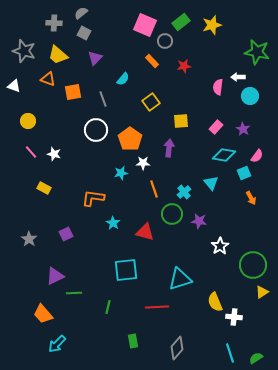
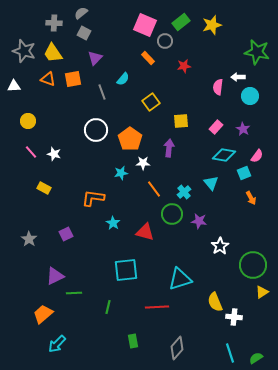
yellow trapezoid at (58, 55): moved 5 px left, 2 px up; rotated 15 degrees clockwise
orange rectangle at (152, 61): moved 4 px left, 3 px up
white triangle at (14, 86): rotated 24 degrees counterclockwise
orange square at (73, 92): moved 13 px up
gray line at (103, 99): moved 1 px left, 7 px up
orange line at (154, 189): rotated 18 degrees counterclockwise
orange trapezoid at (43, 314): rotated 90 degrees clockwise
